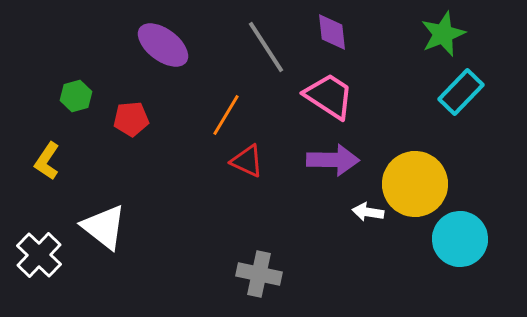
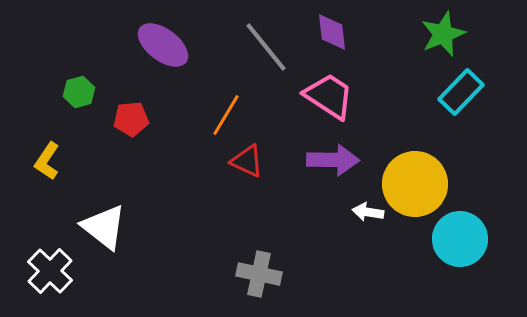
gray line: rotated 6 degrees counterclockwise
green hexagon: moved 3 px right, 4 px up
white cross: moved 11 px right, 16 px down
